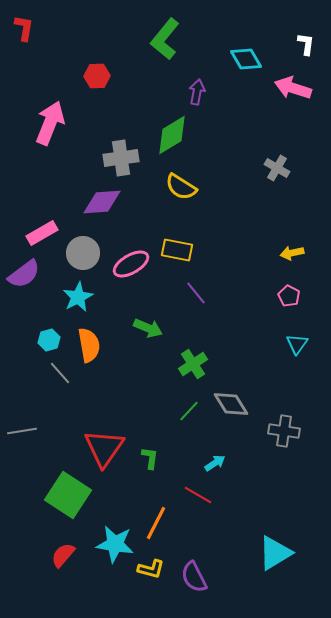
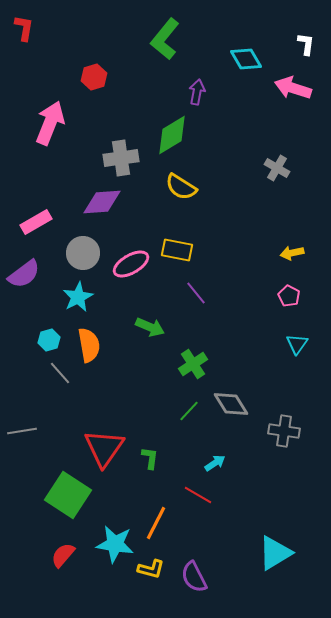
red hexagon at (97, 76): moved 3 px left, 1 px down; rotated 15 degrees counterclockwise
pink rectangle at (42, 233): moved 6 px left, 11 px up
green arrow at (148, 328): moved 2 px right, 1 px up
